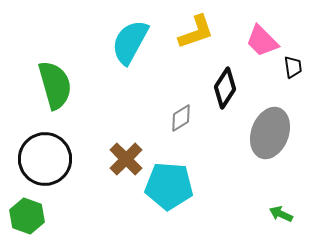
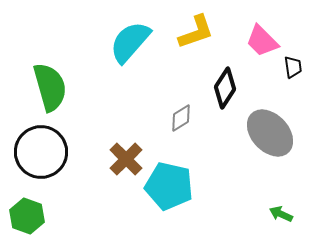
cyan semicircle: rotated 12 degrees clockwise
green semicircle: moved 5 px left, 2 px down
gray ellipse: rotated 63 degrees counterclockwise
black circle: moved 4 px left, 7 px up
cyan pentagon: rotated 9 degrees clockwise
